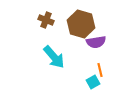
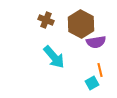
brown hexagon: rotated 12 degrees clockwise
cyan square: moved 1 px left, 1 px down
